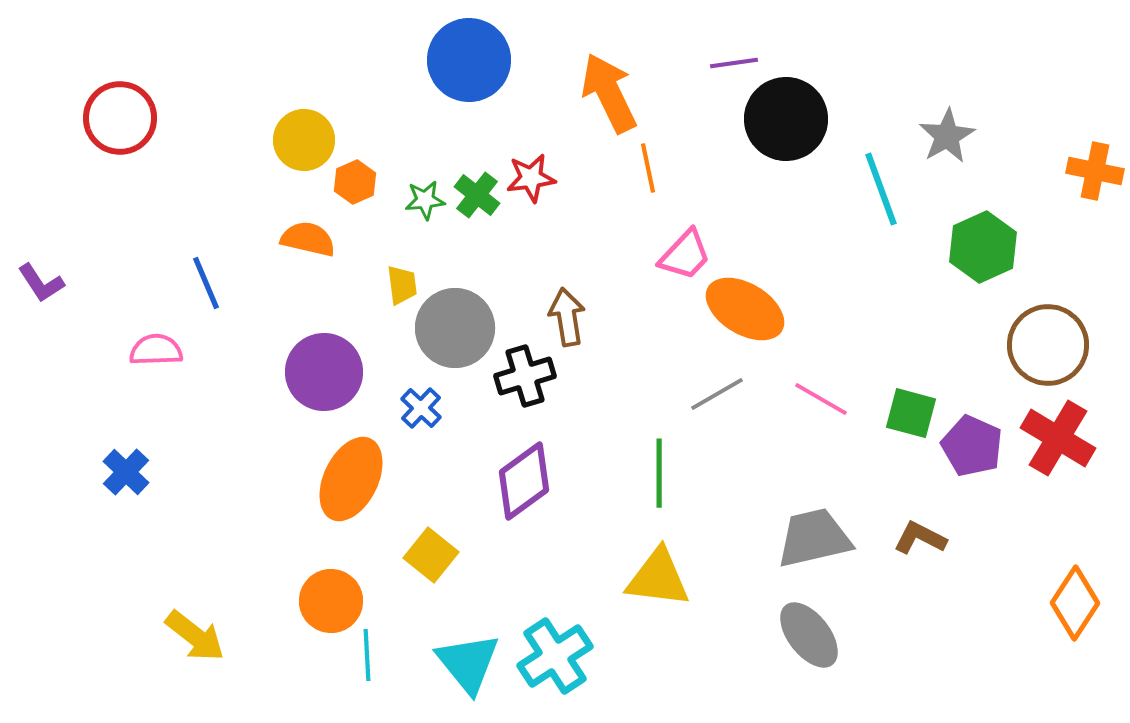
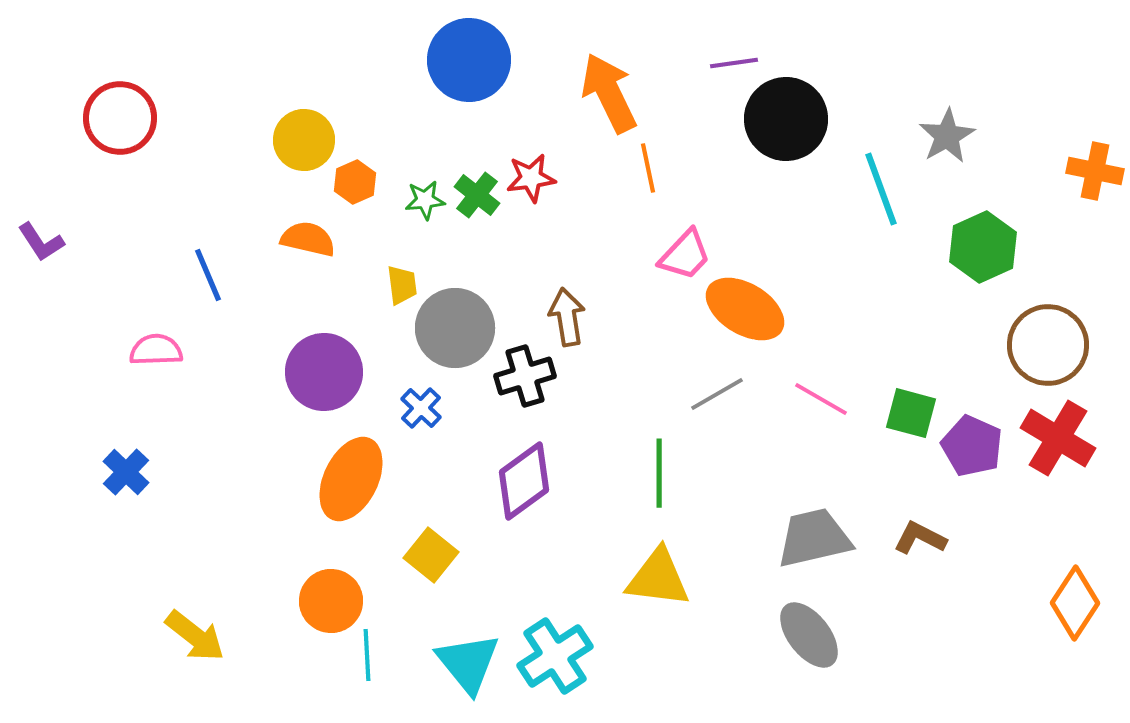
purple L-shape at (41, 283): moved 41 px up
blue line at (206, 283): moved 2 px right, 8 px up
